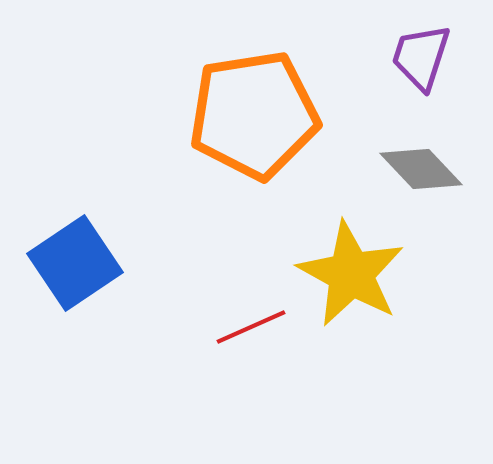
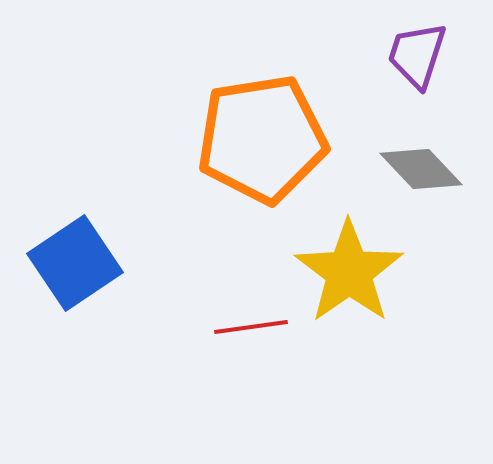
purple trapezoid: moved 4 px left, 2 px up
orange pentagon: moved 8 px right, 24 px down
yellow star: moved 2 px left, 2 px up; rotated 8 degrees clockwise
red line: rotated 16 degrees clockwise
